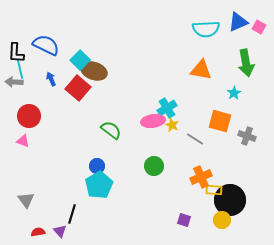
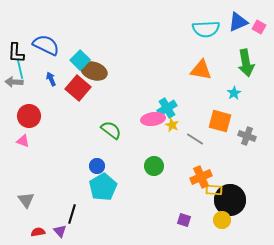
pink ellipse: moved 2 px up
cyan pentagon: moved 4 px right, 2 px down
